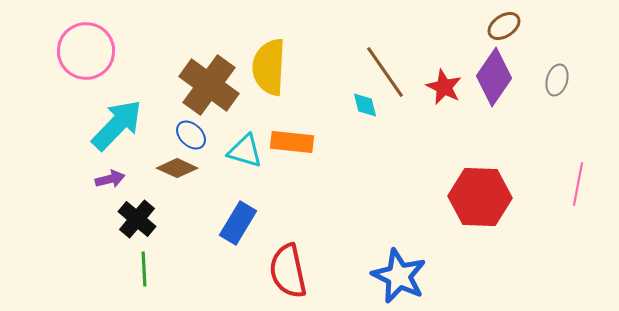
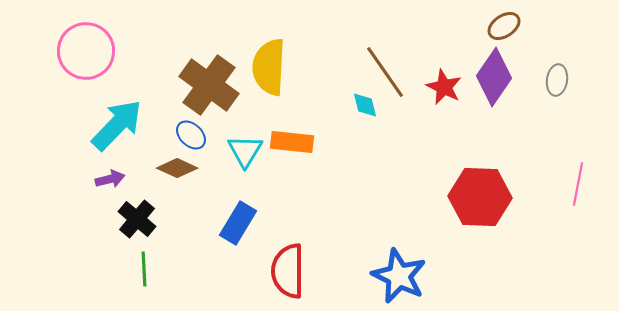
gray ellipse: rotated 8 degrees counterclockwise
cyan triangle: rotated 45 degrees clockwise
red semicircle: rotated 12 degrees clockwise
